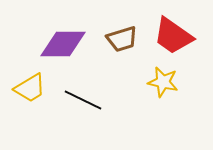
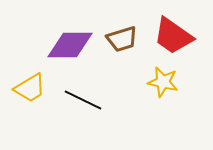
purple diamond: moved 7 px right, 1 px down
